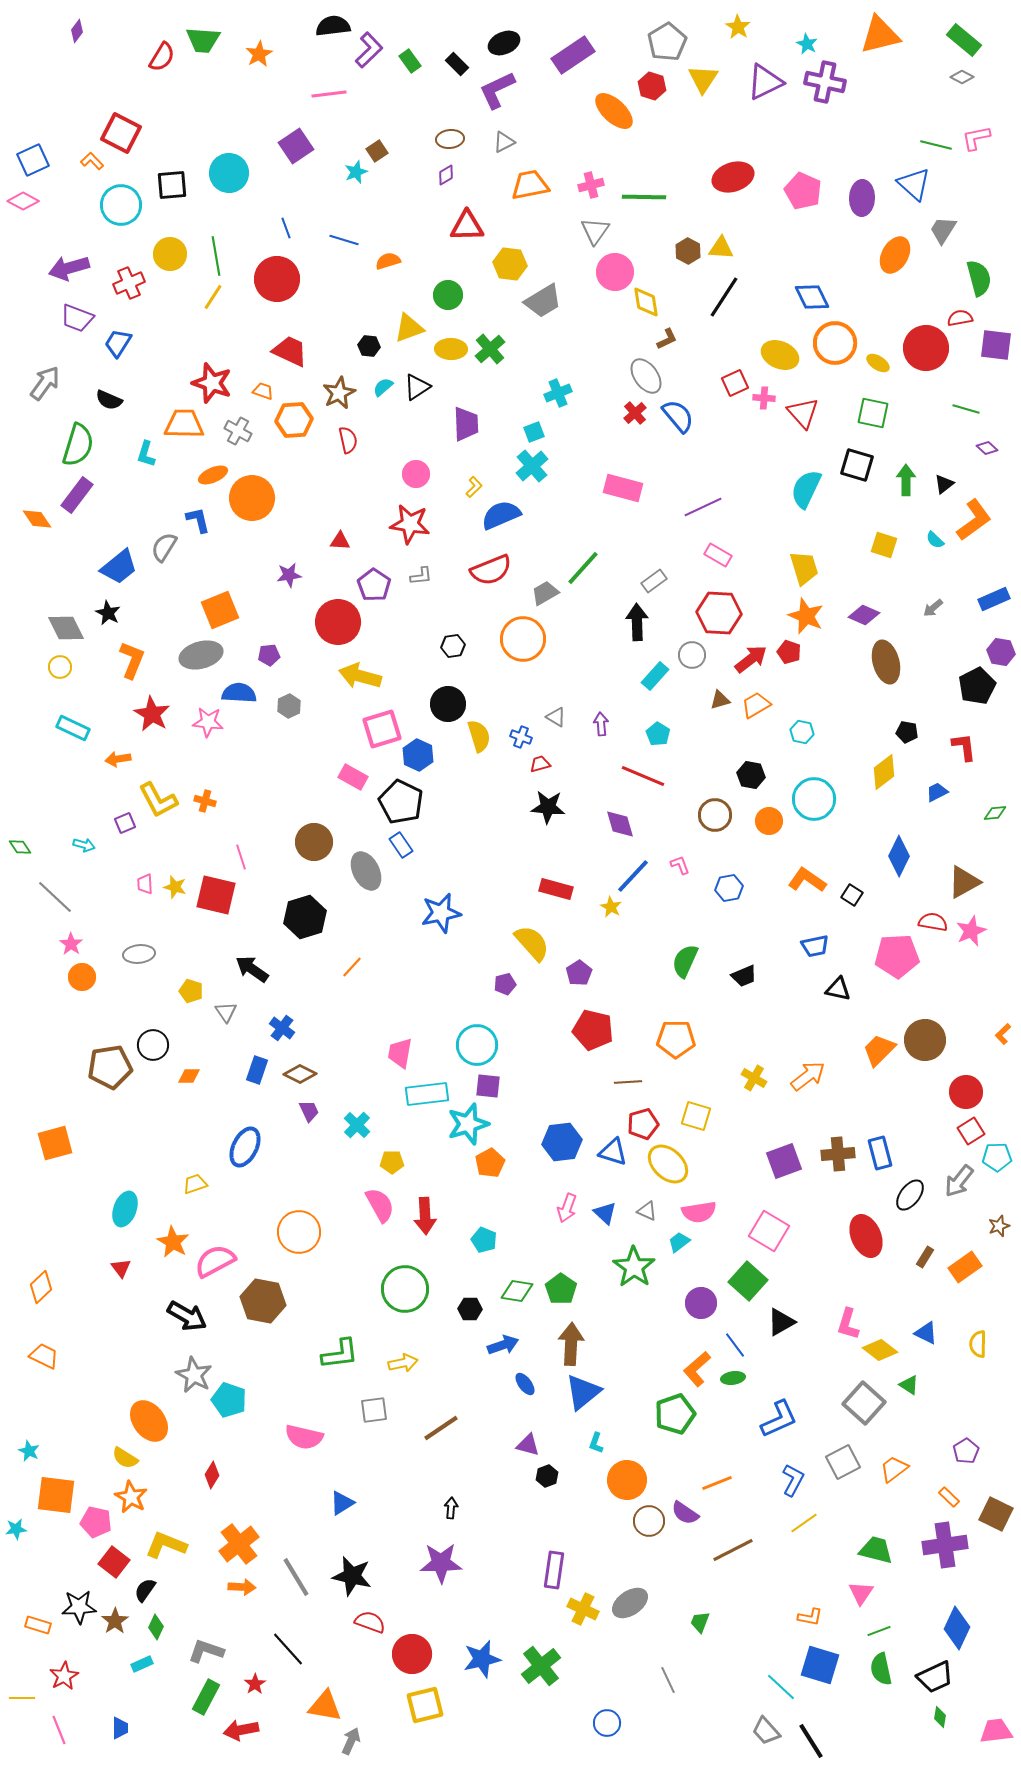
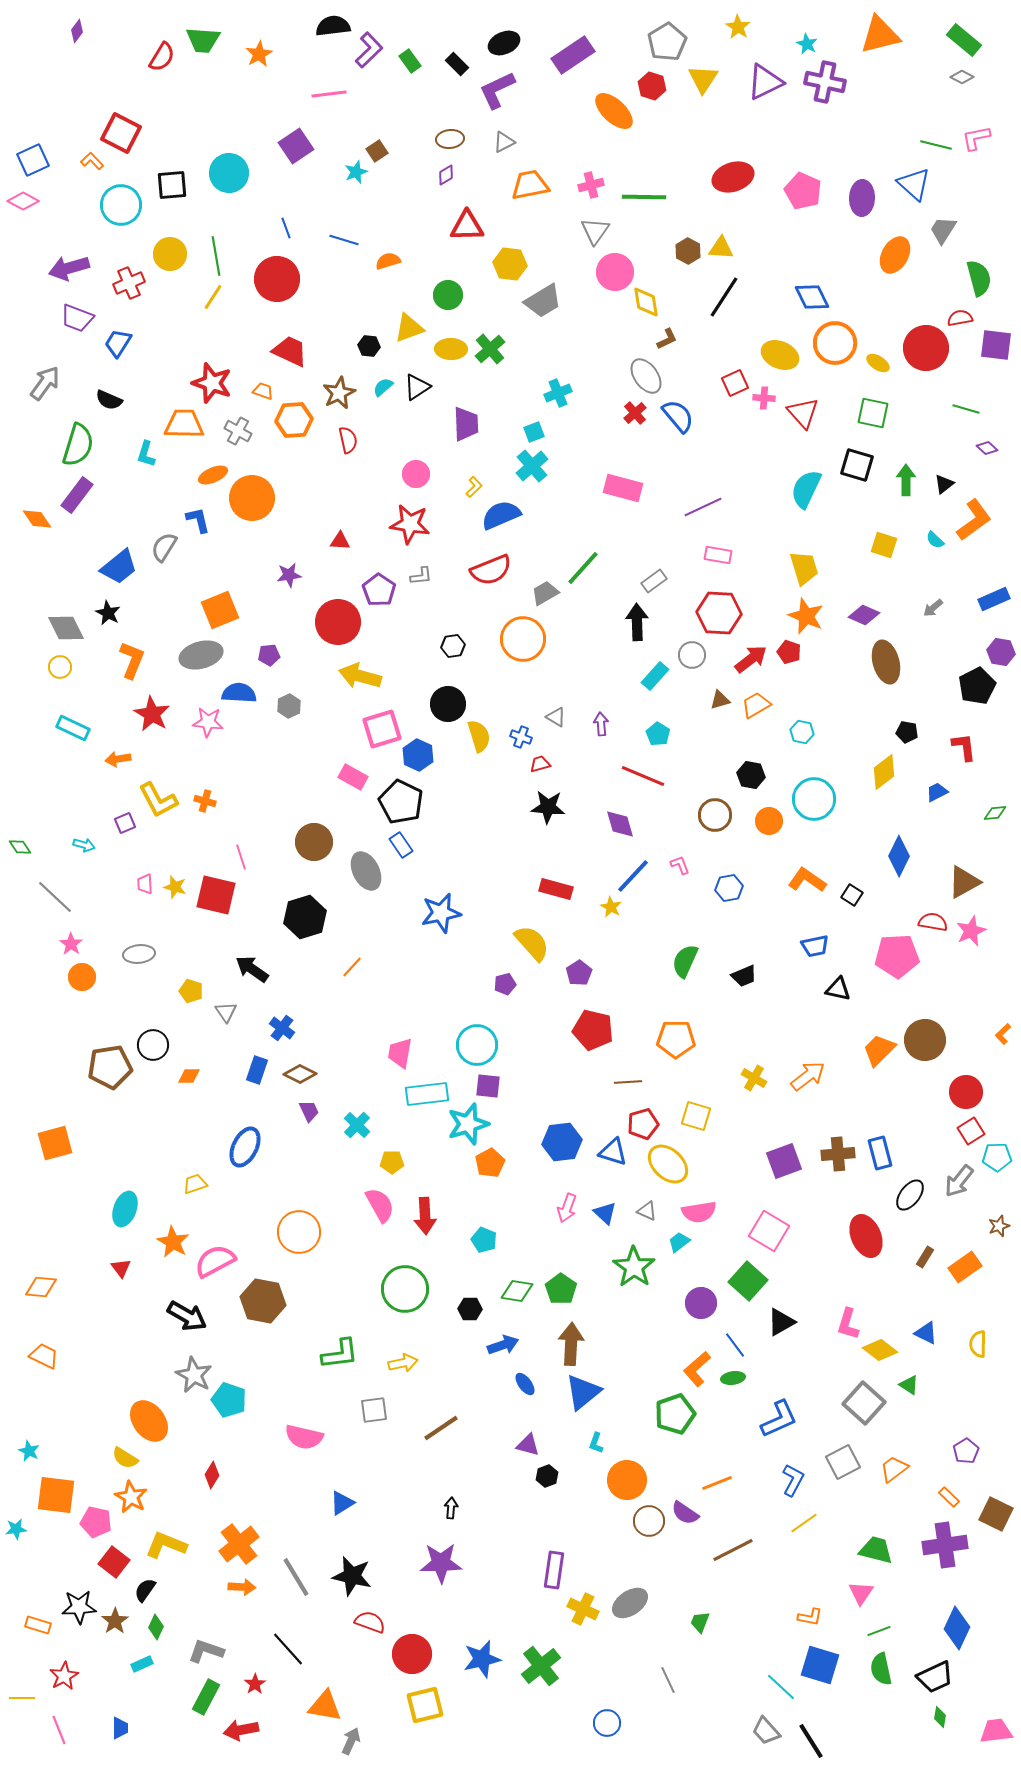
pink rectangle at (718, 555): rotated 20 degrees counterclockwise
purple pentagon at (374, 585): moved 5 px right, 5 px down
orange diamond at (41, 1287): rotated 48 degrees clockwise
